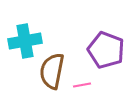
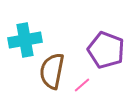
cyan cross: moved 1 px up
pink line: rotated 30 degrees counterclockwise
